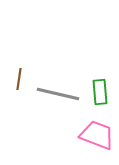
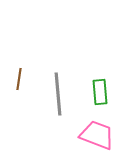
gray line: rotated 72 degrees clockwise
